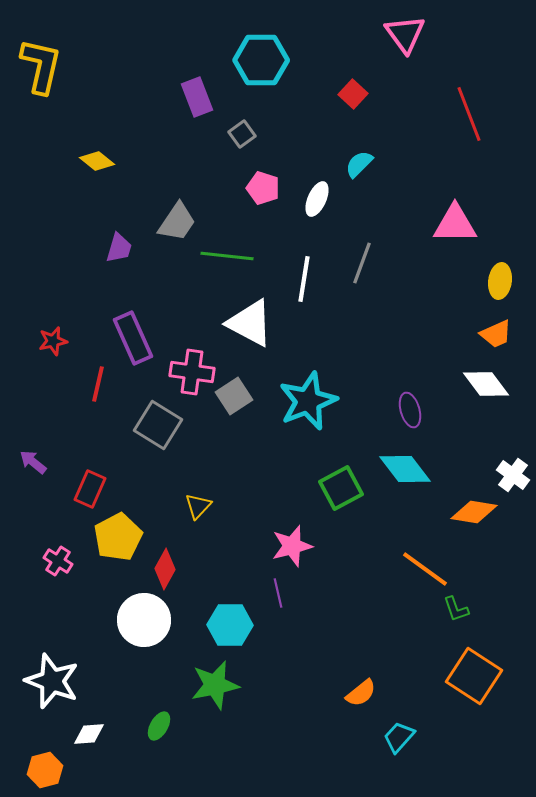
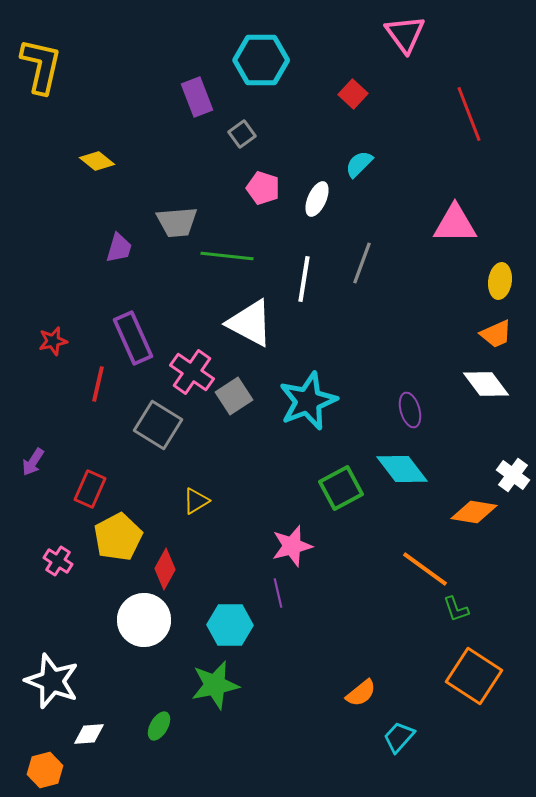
gray trapezoid at (177, 222): rotated 51 degrees clockwise
pink cross at (192, 372): rotated 27 degrees clockwise
purple arrow at (33, 462): rotated 96 degrees counterclockwise
cyan diamond at (405, 469): moved 3 px left
yellow triangle at (198, 506): moved 2 px left, 5 px up; rotated 16 degrees clockwise
